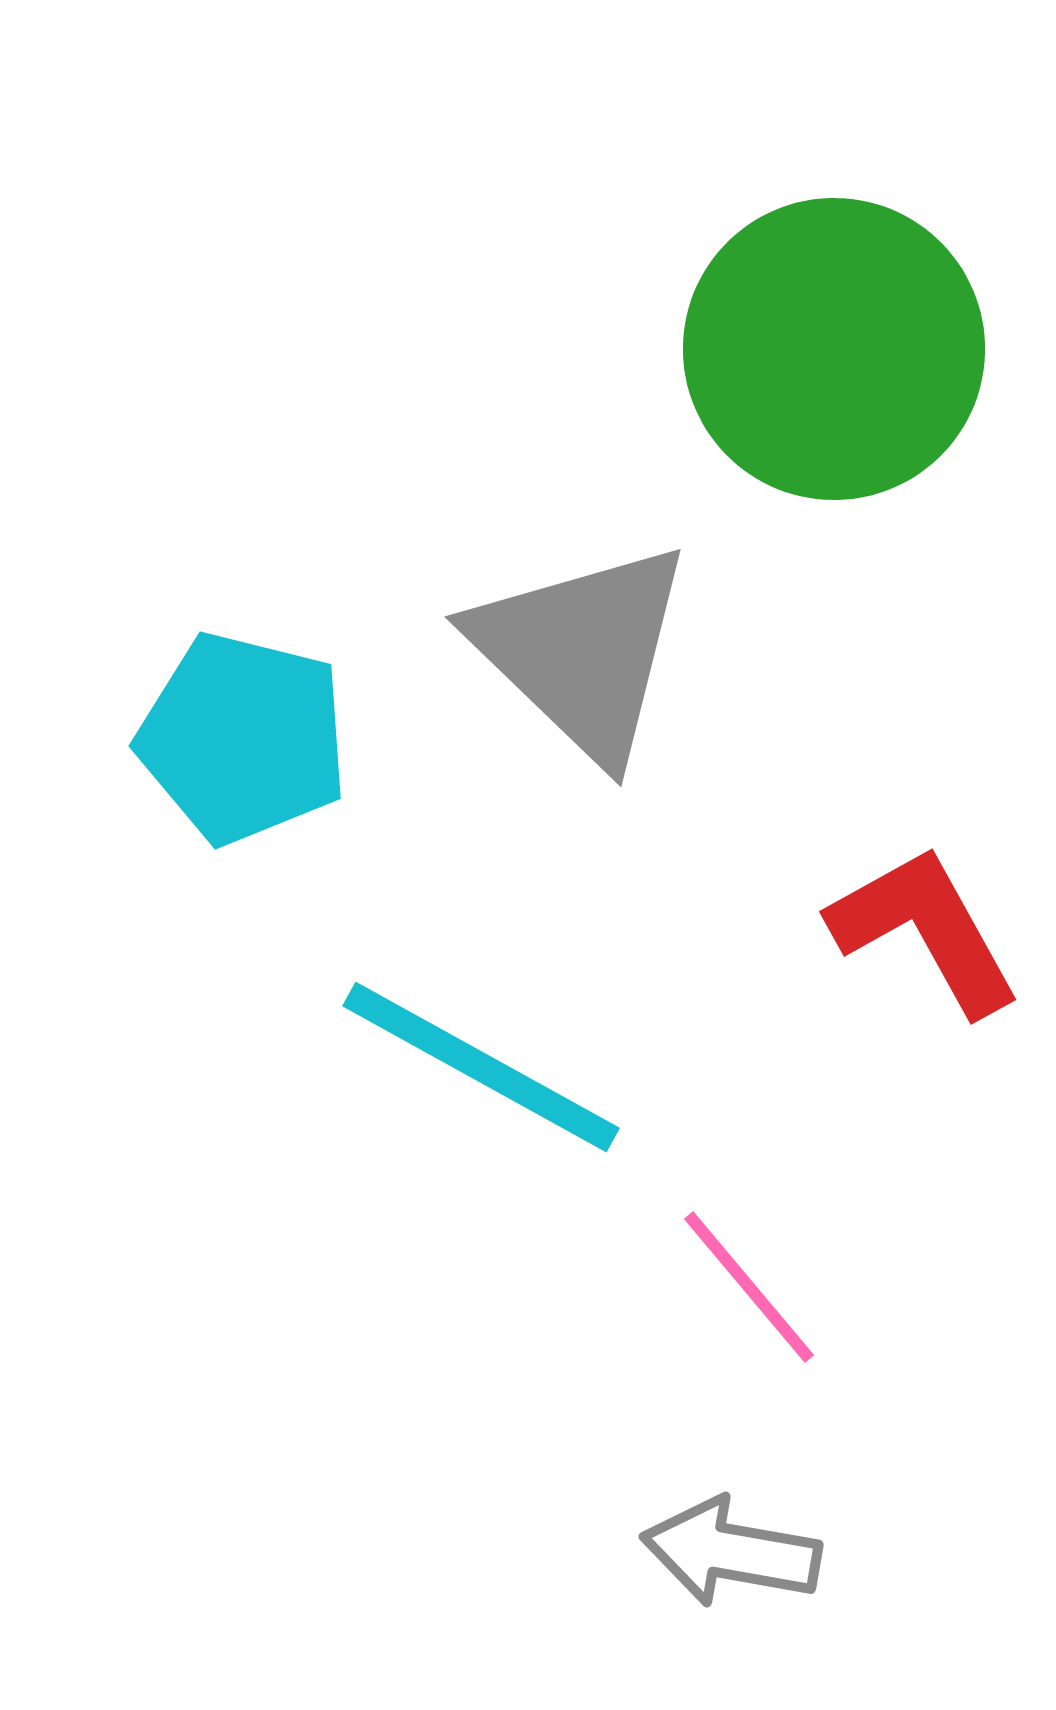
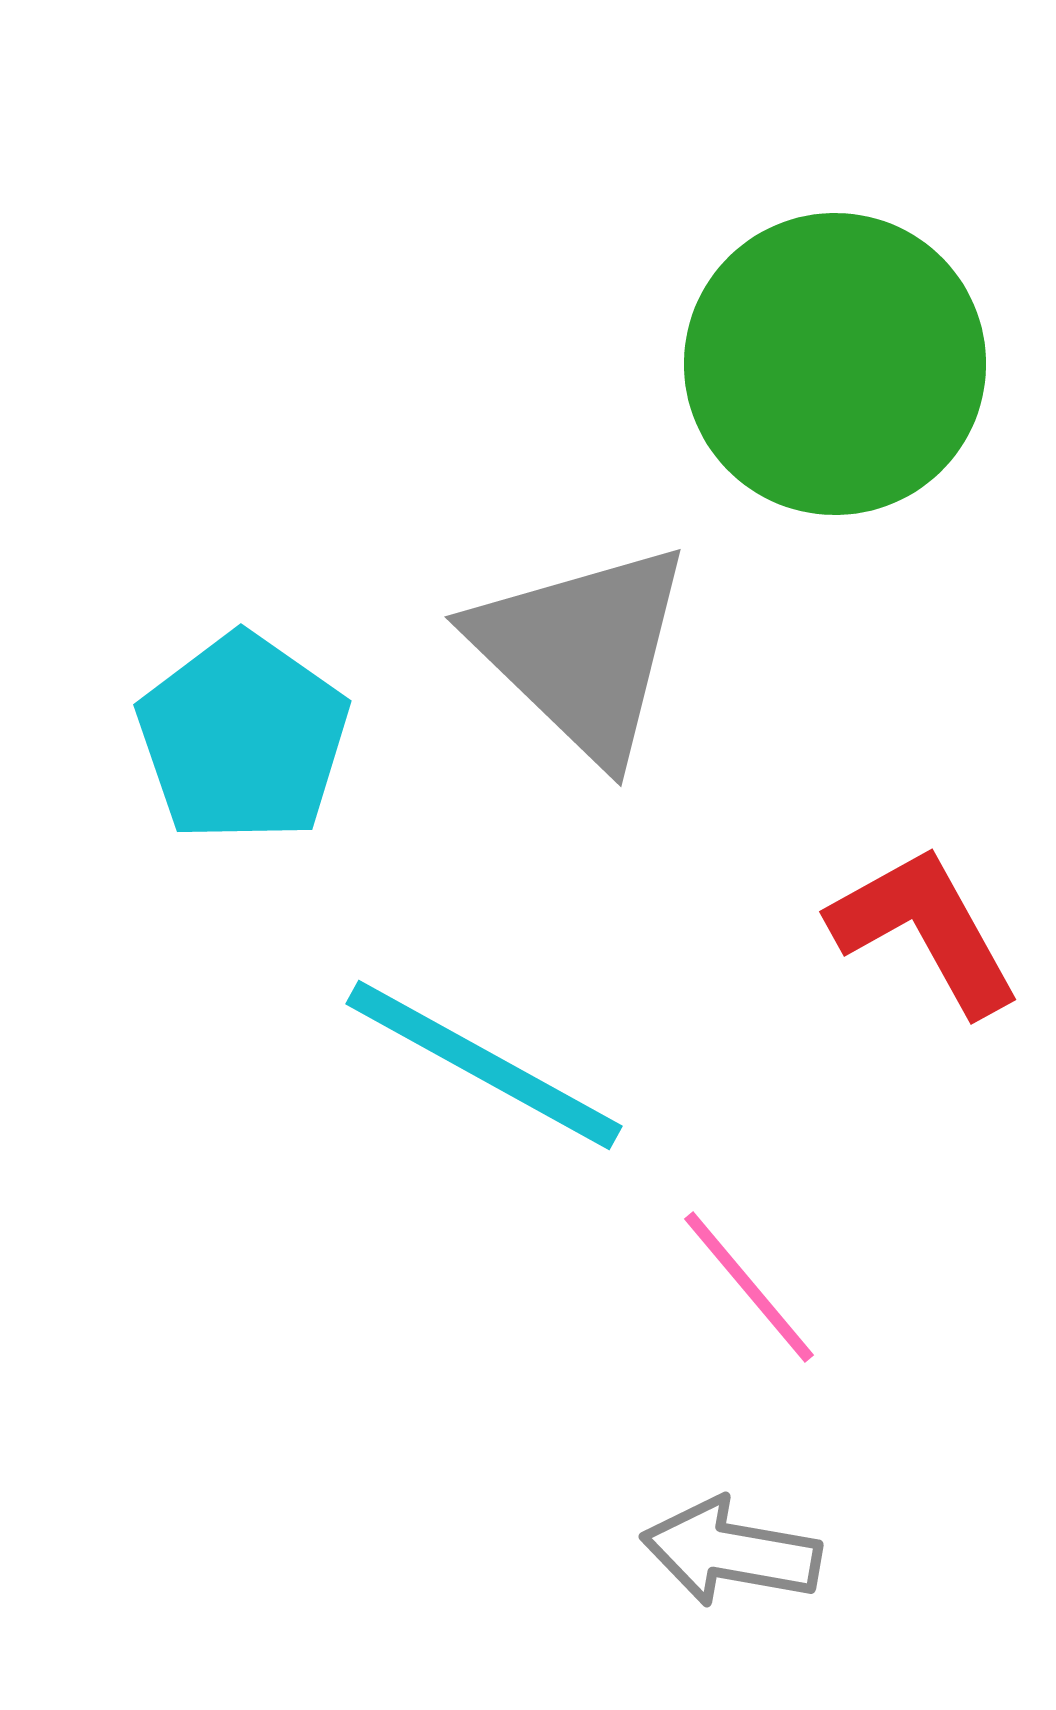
green circle: moved 1 px right, 15 px down
cyan pentagon: rotated 21 degrees clockwise
cyan line: moved 3 px right, 2 px up
